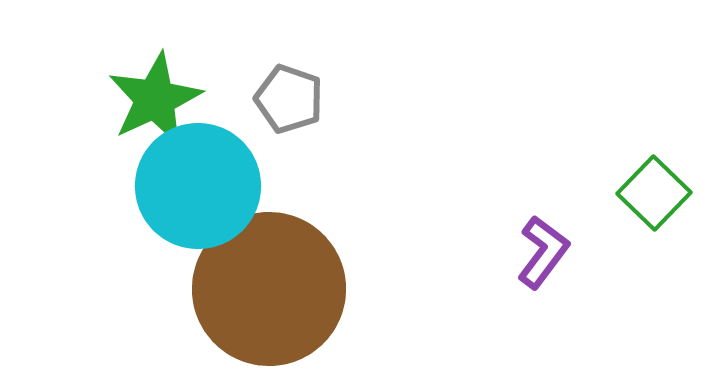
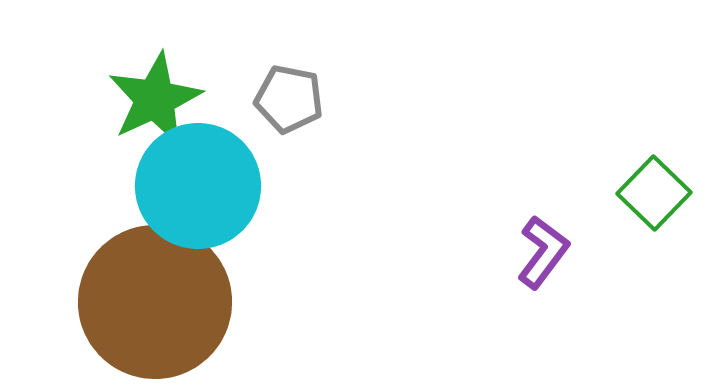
gray pentagon: rotated 8 degrees counterclockwise
brown circle: moved 114 px left, 13 px down
